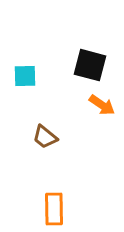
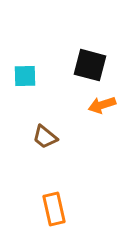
orange arrow: rotated 128 degrees clockwise
orange rectangle: rotated 12 degrees counterclockwise
